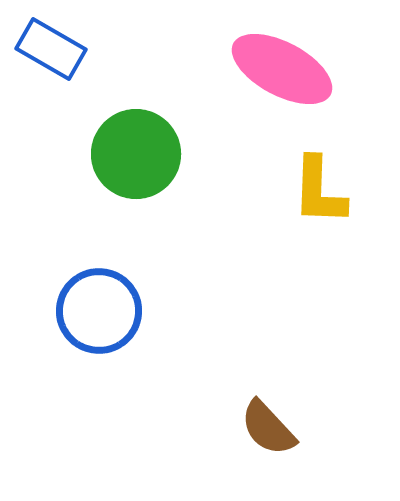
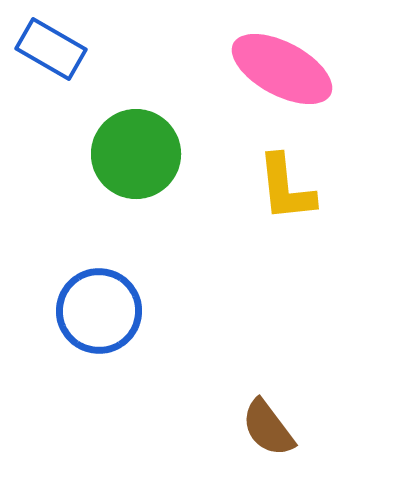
yellow L-shape: moved 33 px left, 3 px up; rotated 8 degrees counterclockwise
brown semicircle: rotated 6 degrees clockwise
